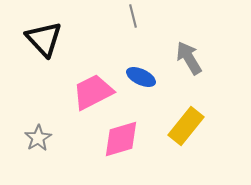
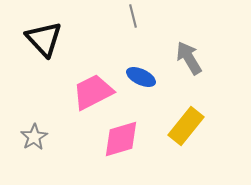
gray star: moved 4 px left, 1 px up
